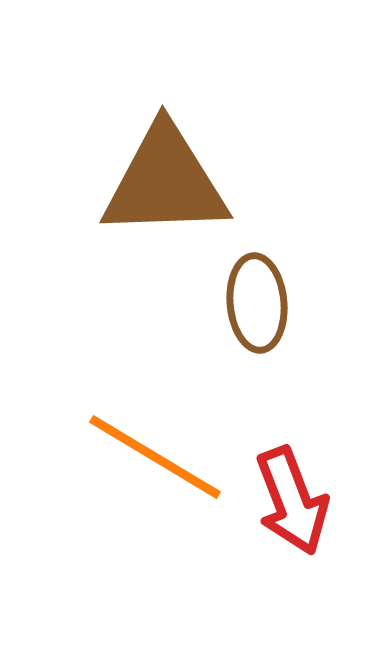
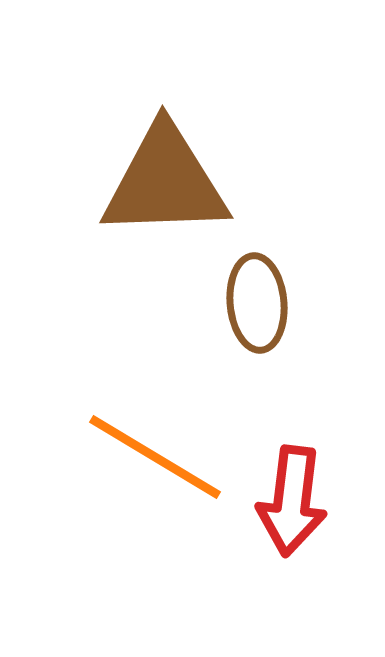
red arrow: rotated 28 degrees clockwise
